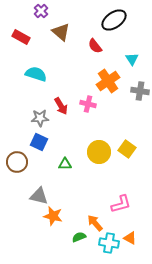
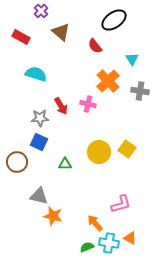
orange cross: rotated 10 degrees counterclockwise
green semicircle: moved 8 px right, 10 px down
